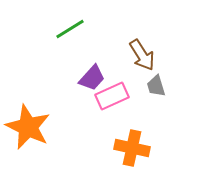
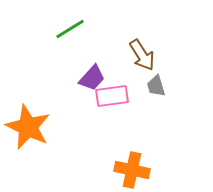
pink rectangle: rotated 16 degrees clockwise
orange cross: moved 22 px down
